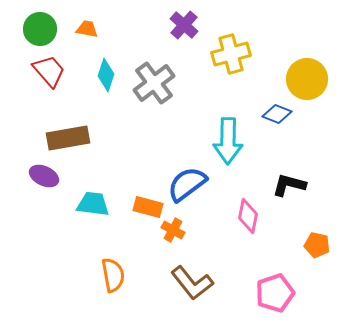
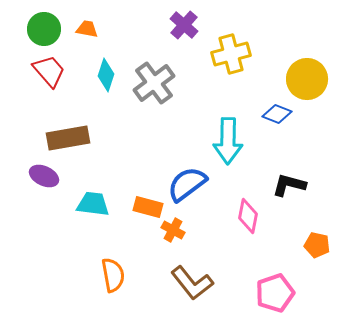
green circle: moved 4 px right
